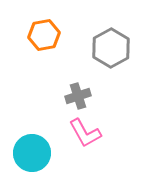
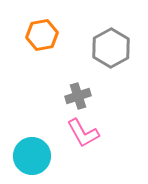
orange hexagon: moved 2 px left
pink L-shape: moved 2 px left
cyan circle: moved 3 px down
